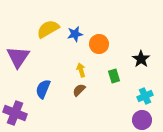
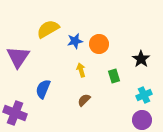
blue star: moved 7 px down
brown semicircle: moved 5 px right, 10 px down
cyan cross: moved 1 px left, 1 px up
